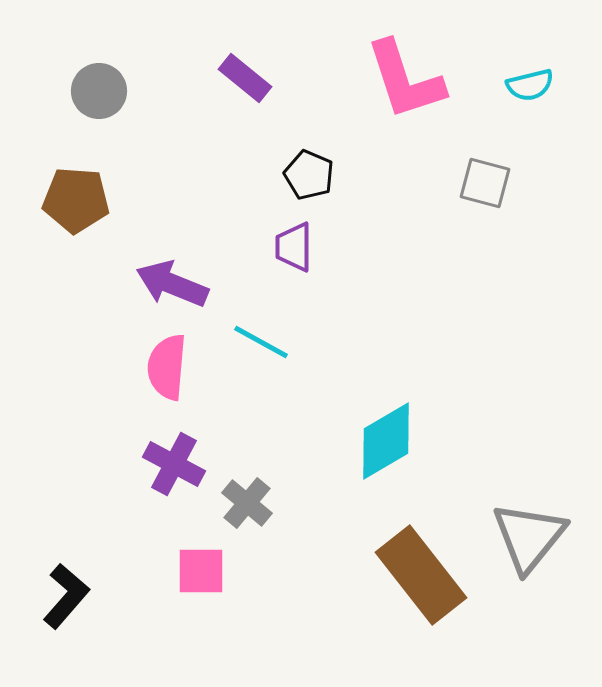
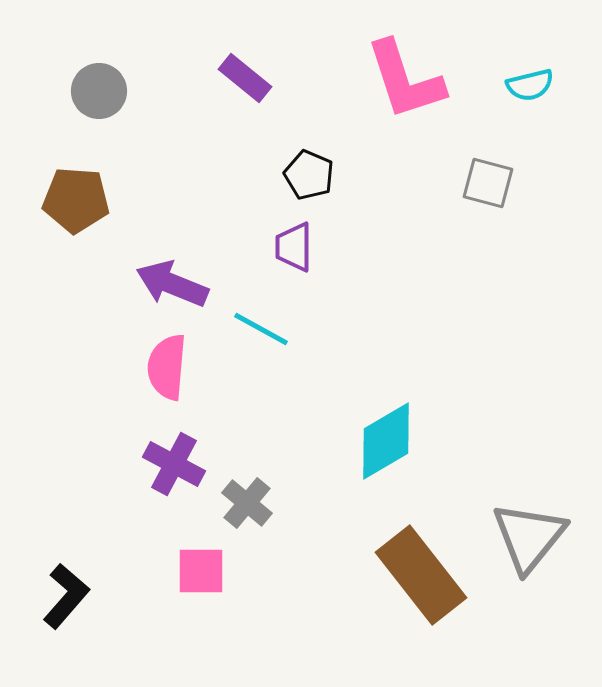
gray square: moved 3 px right
cyan line: moved 13 px up
